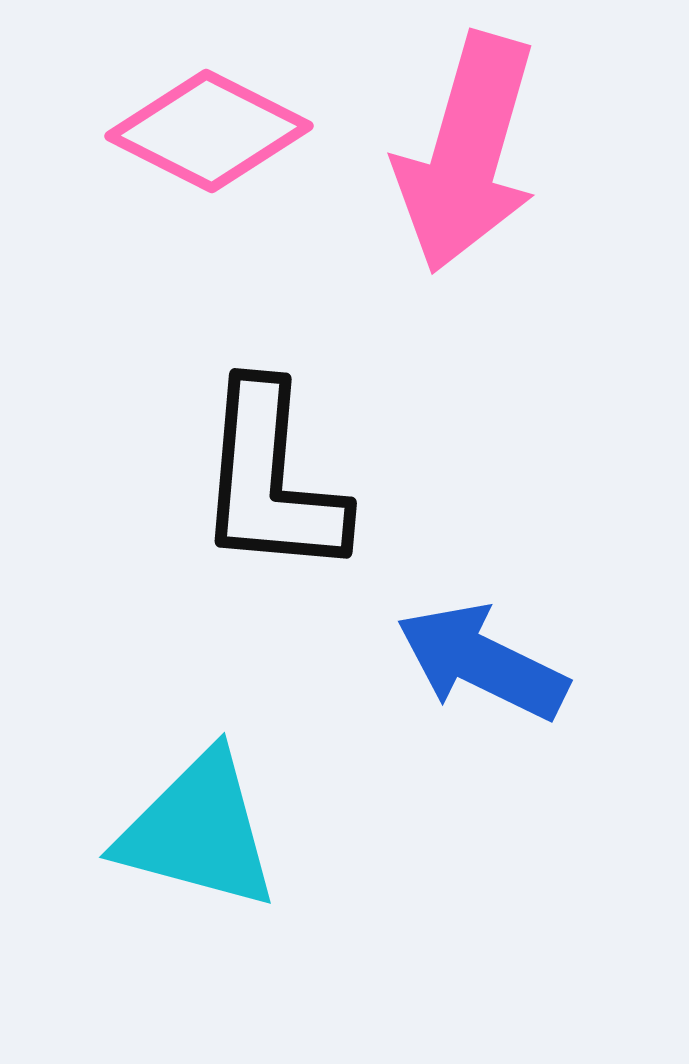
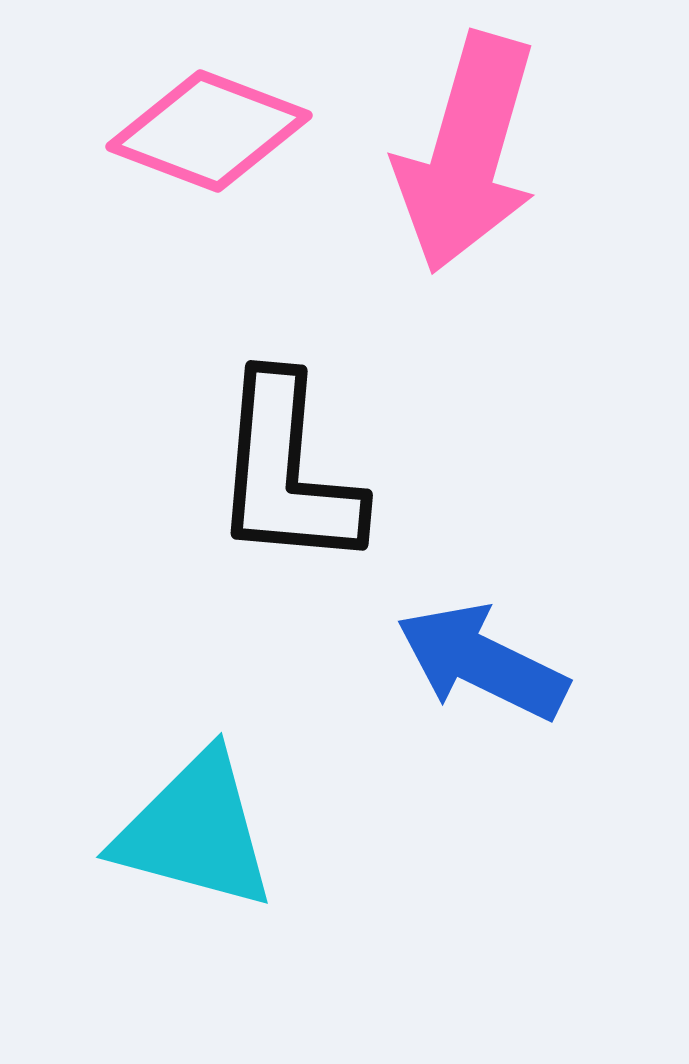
pink diamond: rotated 6 degrees counterclockwise
black L-shape: moved 16 px right, 8 px up
cyan triangle: moved 3 px left
